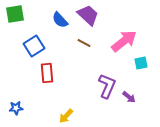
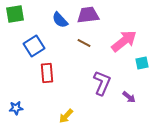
purple trapezoid: rotated 50 degrees counterclockwise
cyan square: moved 1 px right
purple L-shape: moved 5 px left, 3 px up
